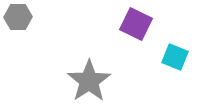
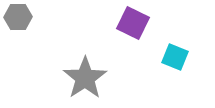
purple square: moved 3 px left, 1 px up
gray star: moved 4 px left, 3 px up
